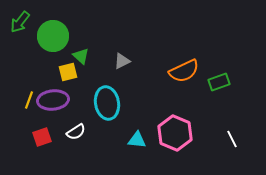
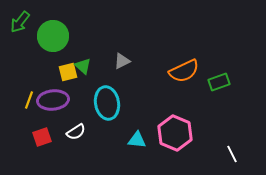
green triangle: moved 2 px right, 10 px down
white line: moved 15 px down
